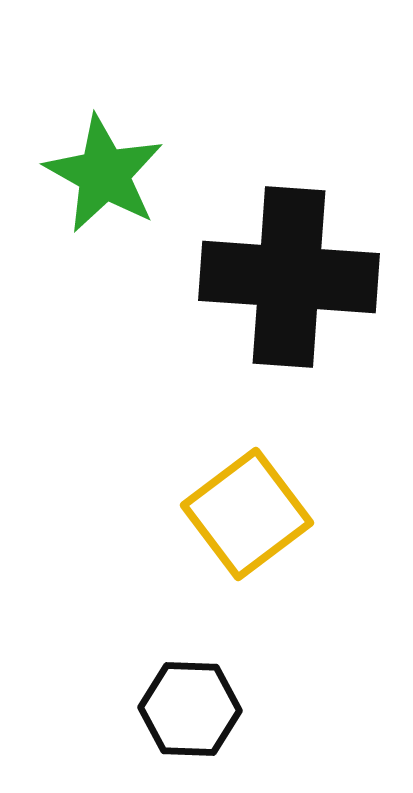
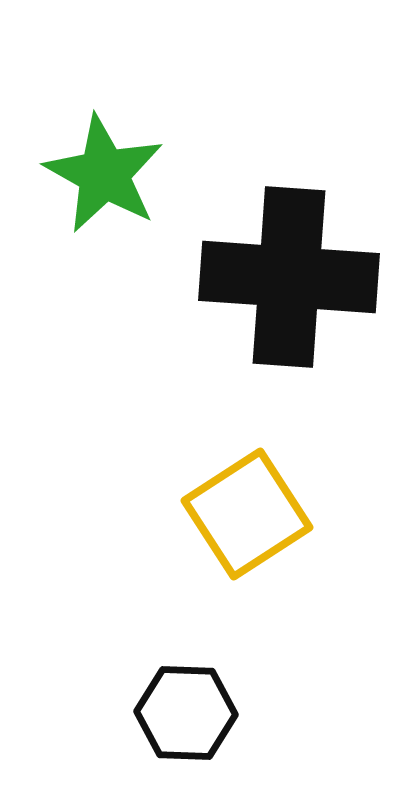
yellow square: rotated 4 degrees clockwise
black hexagon: moved 4 px left, 4 px down
